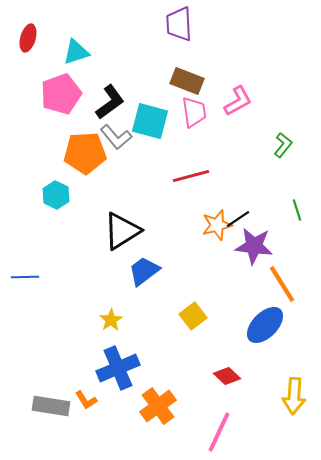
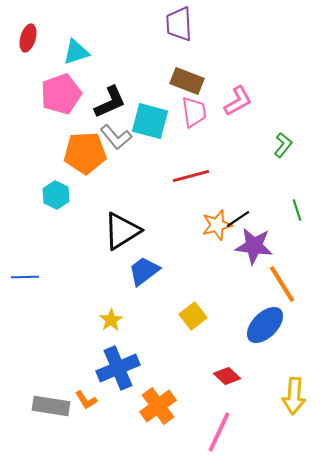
black L-shape: rotated 12 degrees clockwise
